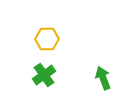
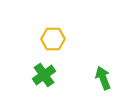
yellow hexagon: moved 6 px right
